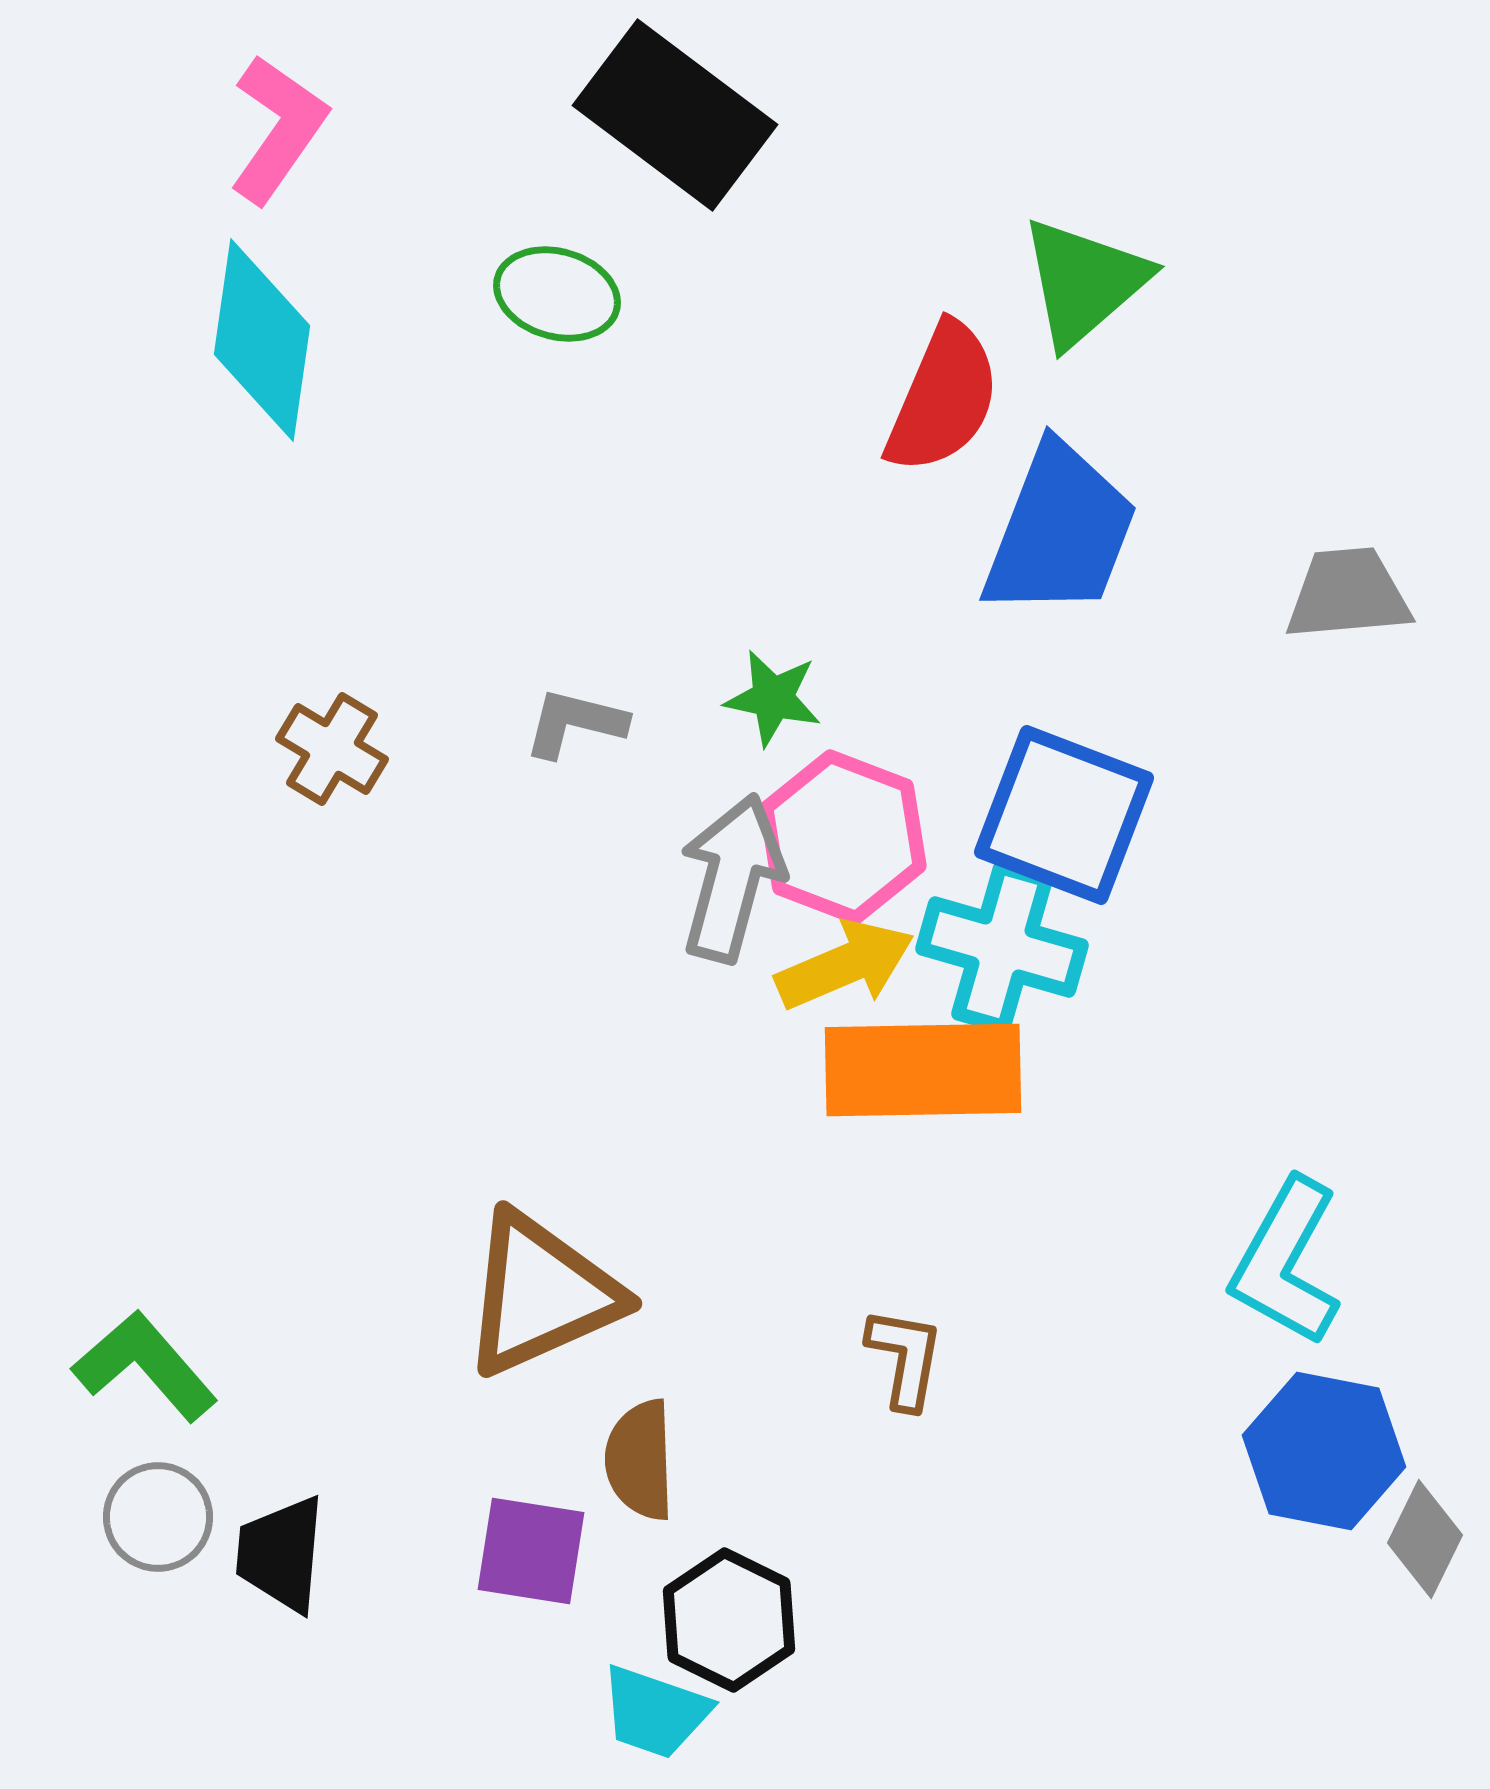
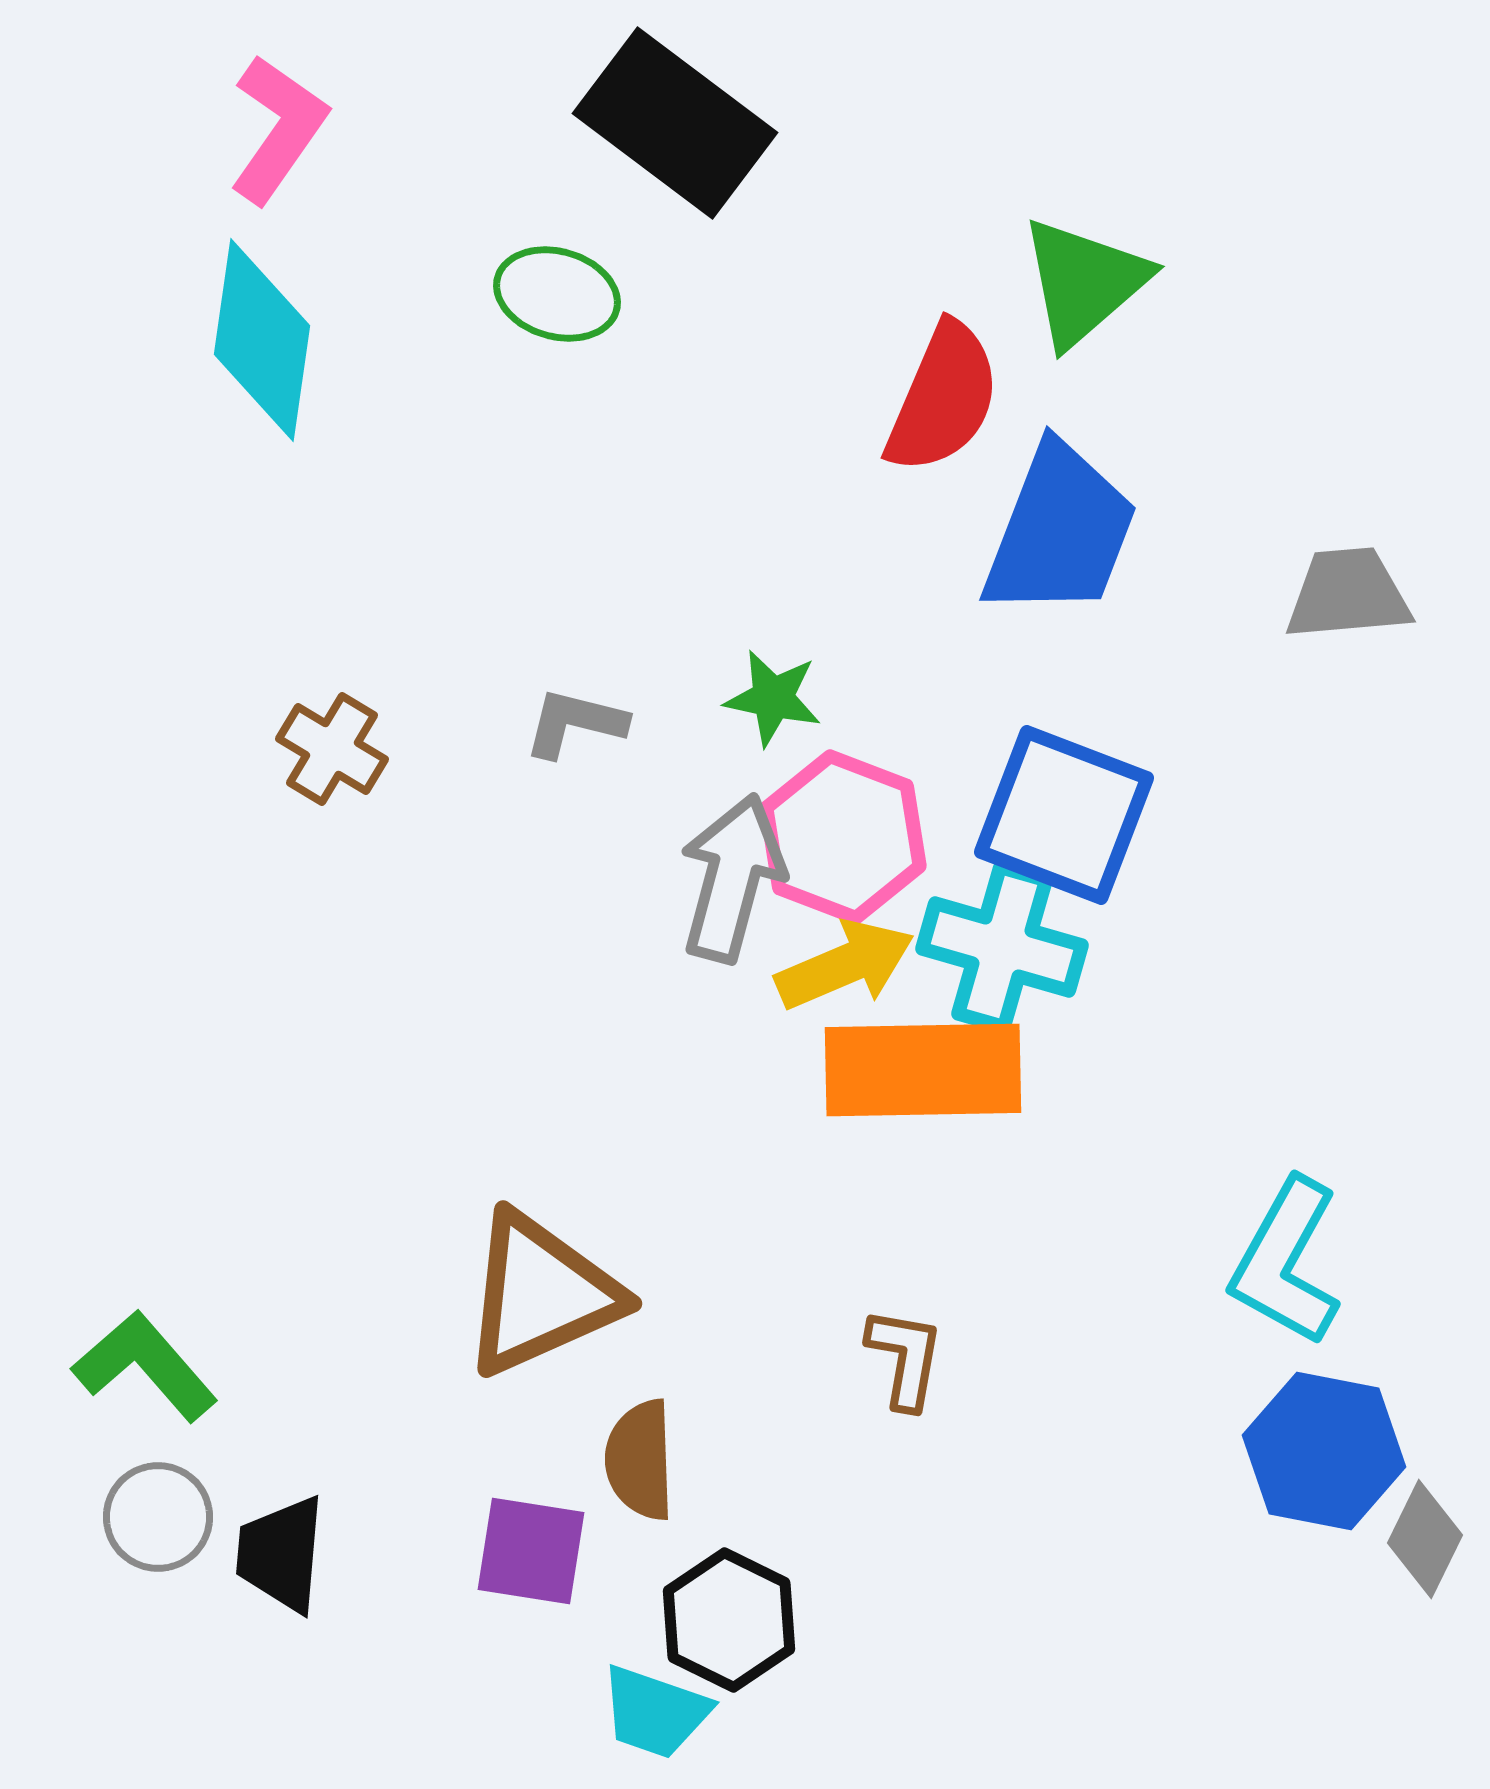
black rectangle: moved 8 px down
